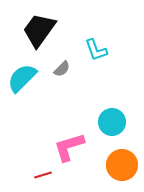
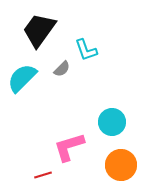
cyan L-shape: moved 10 px left
orange circle: moved 1 px left
